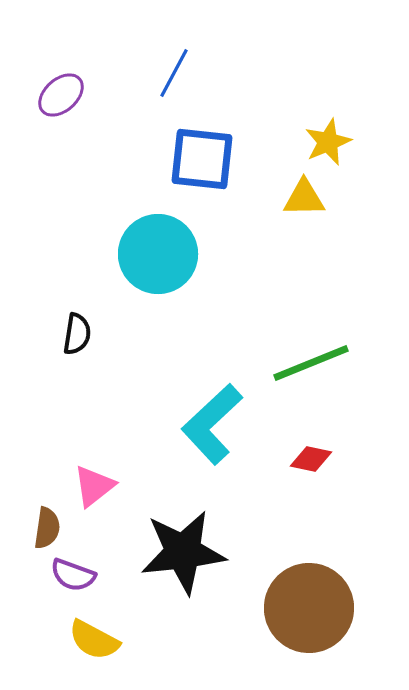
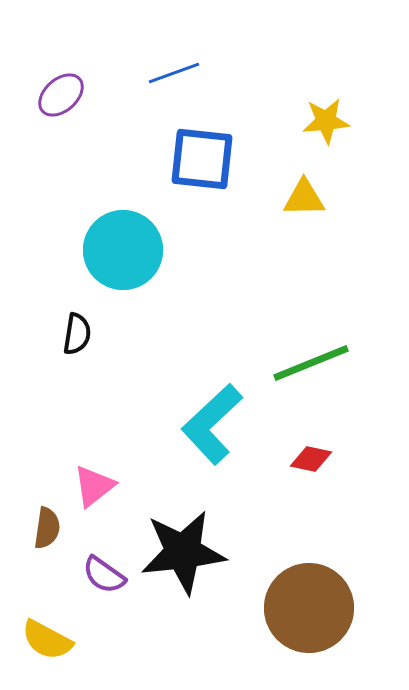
blue line: rotated 42 degrees clockwise
yellow star: moved 2 px left, 21 px up; rotated 18 degrees clockwise
cyan circle: moved 35 px left, 4 px up
purple semicircle: moved 31 px right; rotated 15 degrees clockwise
yellow semicircle: moved 47 px left
